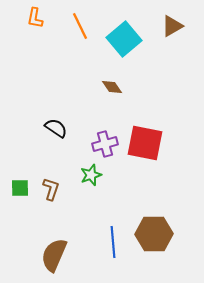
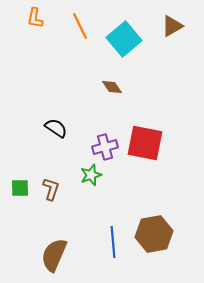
purple cross: moved 3 px down
brown hexagon: rotated 9 degrees counterclockwise
